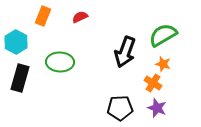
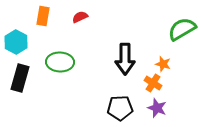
orange rectangle: rotated 12 degrees counterclockwise
green semicircle: moved 19 px right, 6 px up
black arrow: moved 7 px down; rotated 20 degrees counterclockwise
